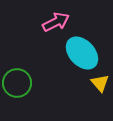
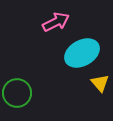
cyan ellipse: rotated 76 degrees counterclockwise
green circle: moved 10 px down
